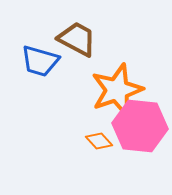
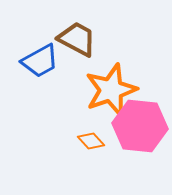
blue trapezoid: rotated 45 degrees counterclockwise
orange star: moved 6 px left
orange diamond: moved 8 px left
